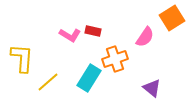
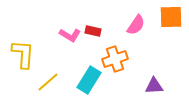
orange square: moved 1 px left, 1 px up; rotated 30 degrees clockwise
pink semicircle: moved 9 px left, 12 px up
yellow L-shape: moved 1 px right, 4 px up
cyan rectangle: moved 2 px down
purple triangle: moved 2 px right, 2 px up; rotated 42 degrees counterclockwise
